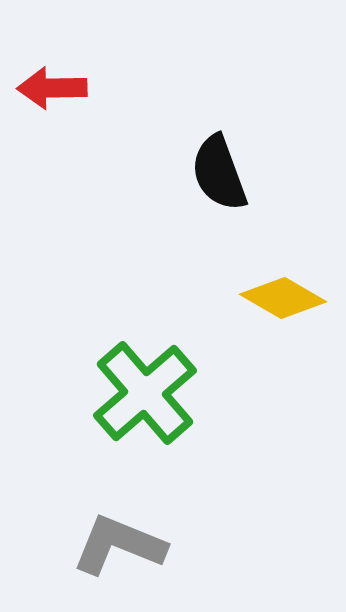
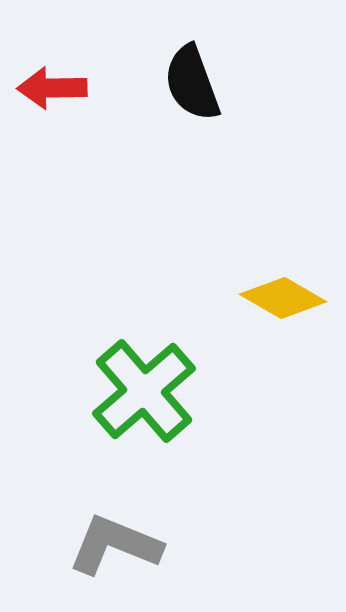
black semicircle: moved 27 px left, 90 px up
green cross: moved 1 px left, 2 px up
gray L-shape: moved 4 px left
